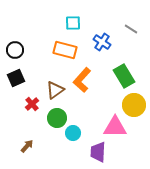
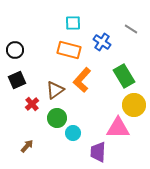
orange rectangle: moved 4 px right
black square: moved 1 px right, 2 px down
pink triangle: moved 3 px right, 1 px down
